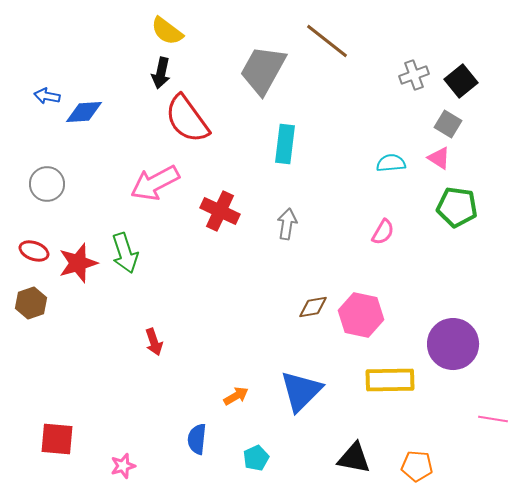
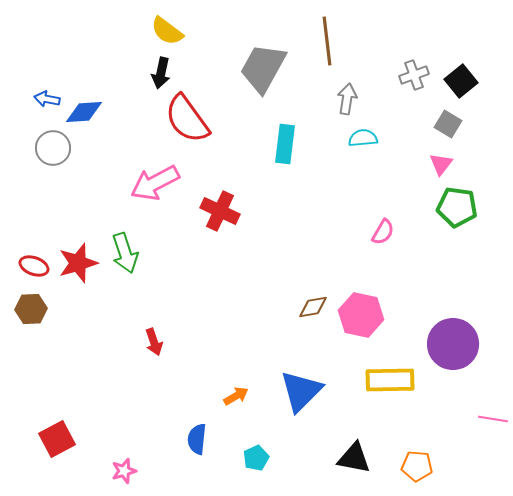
brown line: rotated 45 degrees clockwise
gray trapezoid: moved 2 px up
blue arrow: moved 3 px down
pink triangle: moved 2 px right, 6 px down; rotated 35 degrees clockwise
cyan semicircle: moved 28 px left, 25 px up
gray circle: moved 6 px right, 36 px up
gray arrow: moved 60 px right, 125 px up
red ellipse: moved 15 px down
brown hexagon: moved 6 px down; rotated 16 degrees clockwise
red square: rotated 33 degrees counterclockwise
pink star: moved 1 px right, 5 px down
